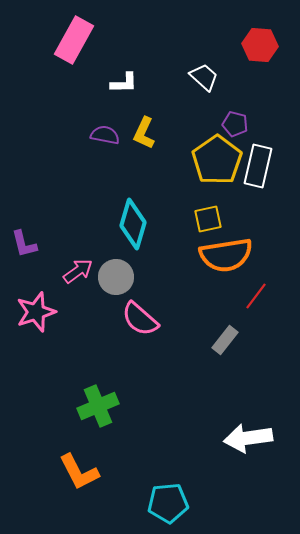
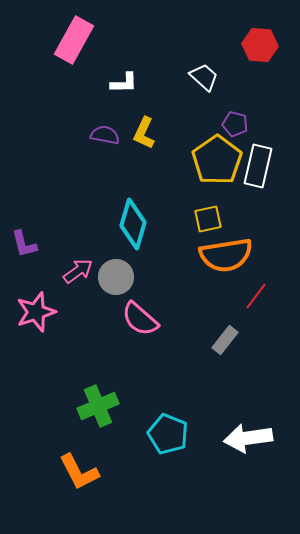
cyan pentagon: moved 69 px up; rotated 27 degrees clockwise
